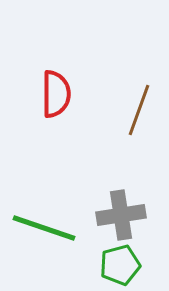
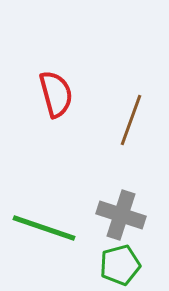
red semicircle: rotated 15 degrees counterclockwise
brown line: moved 8 px left, 10 px down
gray cross: rotated 27 degrees clockwise
